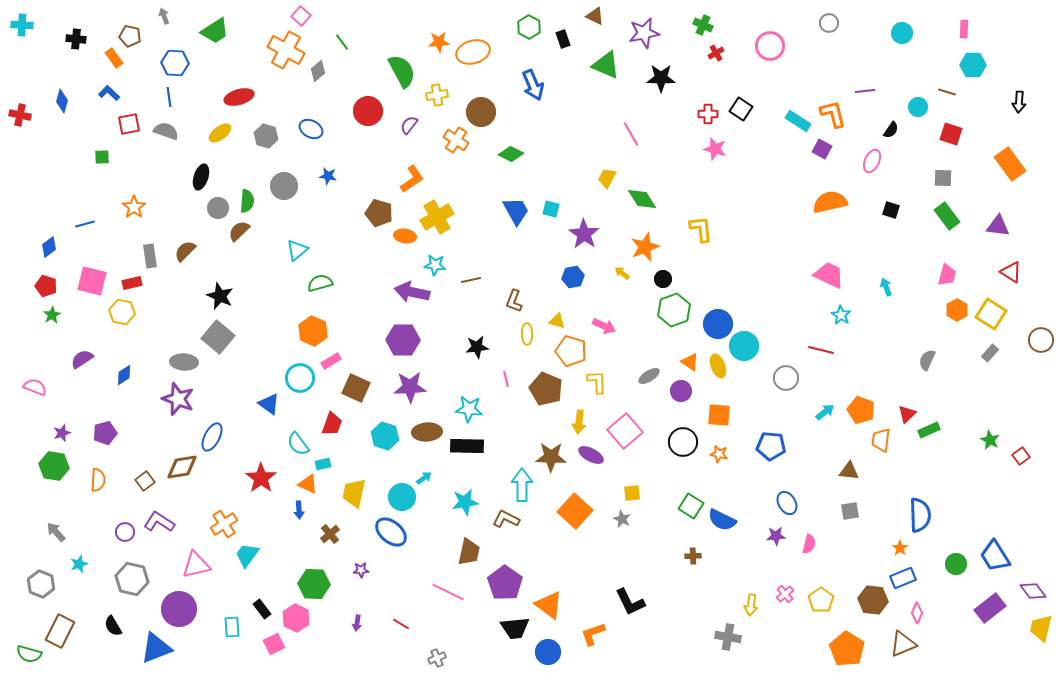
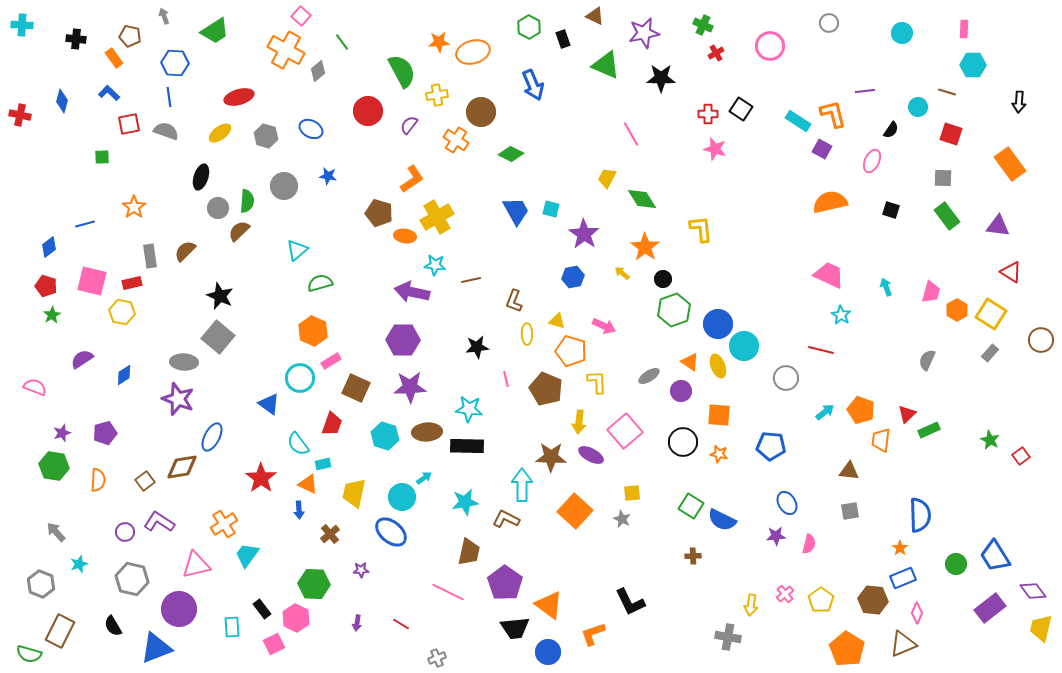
orange star at (645, 247): rotated 16 degrees counterclockwise
pink trapezoid at (947, 275): moved 16 px left, 17 px down
